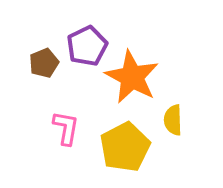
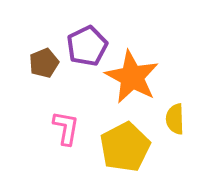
yellow semicircle: moved 2 px right, 1 px up
